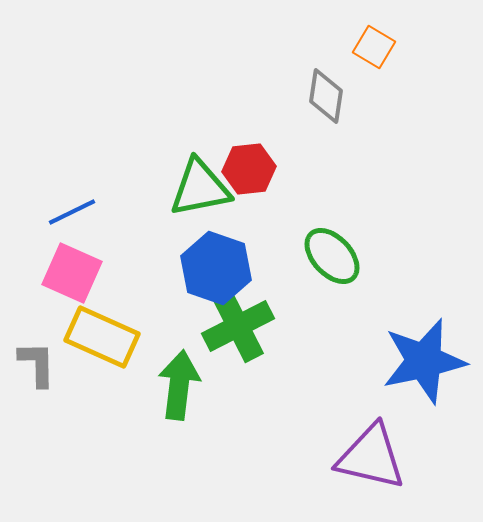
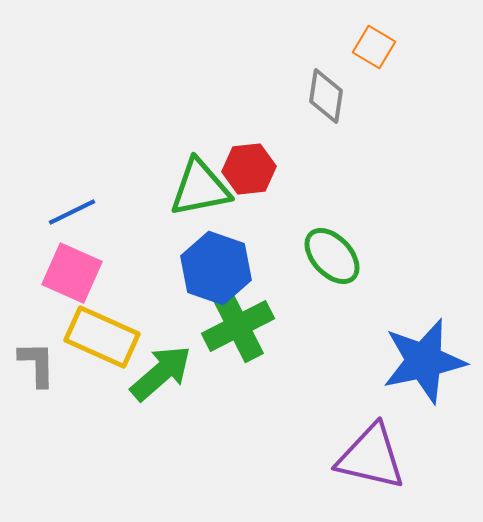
green arrow: moved 18 px left, 12 px up; rotated 42 degrees clockwise
